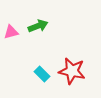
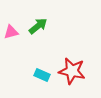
green arrow: rotated 18 degrees counterclockwise
cyan rectangle: moved 1 px down; rotated 21 degrees counterclockwise
